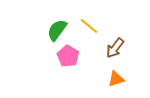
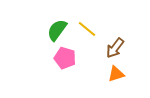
yellow line: moved 2 px left, 3 px down
pink pentagon: moved 3 px left, 2 px down; rotated 15 degrees counterclockwise
orange triangle: moved 5 px up
